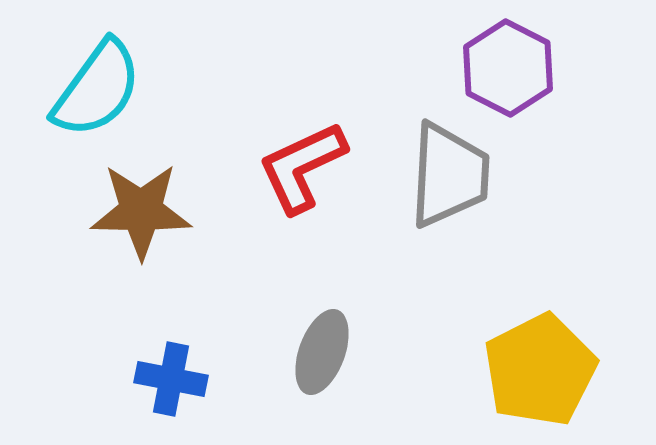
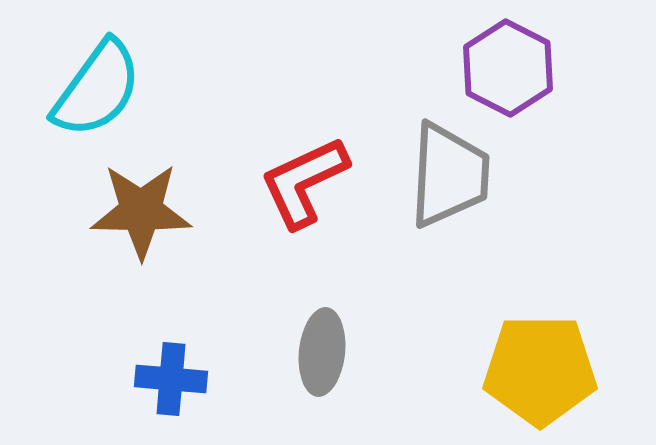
red L-shape: moved 2 px right, 15 px down
gray ellipse: rotated 14 degrees counterclockwise
yellow pentagon: rotated 27 degrees clockwise
blue cross: rotated 6 degrees counterclockwise
